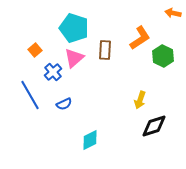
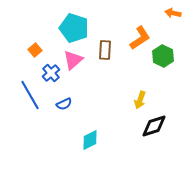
pink triangle: moved 1 px left, 2 px down
blue cross: moved 2 px left, 1 px down
